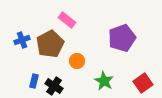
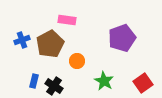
pink rectangle: rotated 30 degrees counterclockwise
